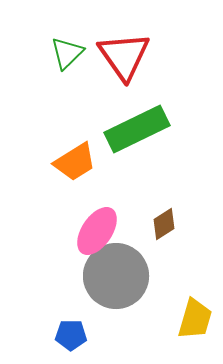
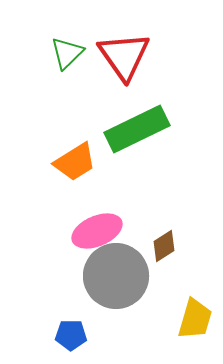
brown diamond: moved 22 px down
pink ellipse: rotated 33 degrees clockwise
